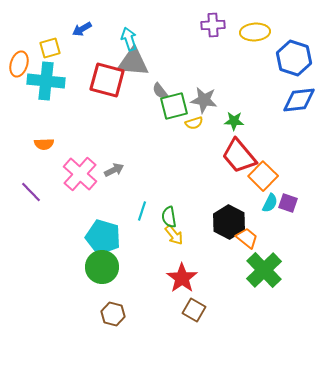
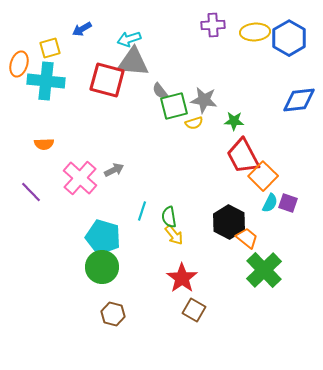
cyan arrow: rotated 90 degrees counterclockwise
blue hexagon: moved 5 px left, 20 px up; rotated 12 degrees clockwise
red trapezoid: moved 4 px right; rotated 12 degrees clockwise
pink cross: moved 4 px down
